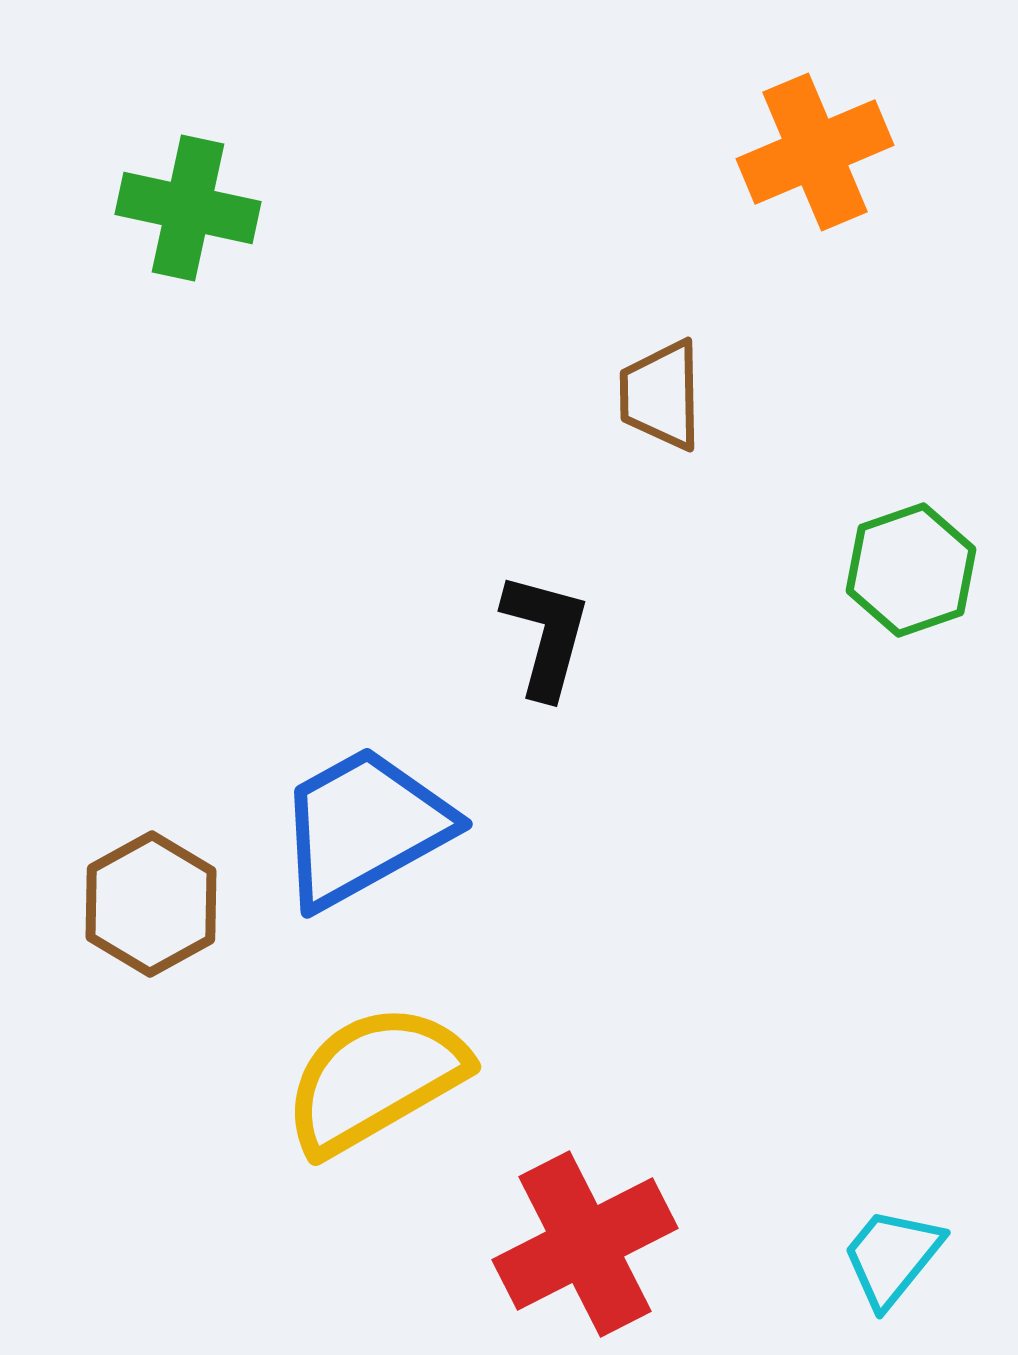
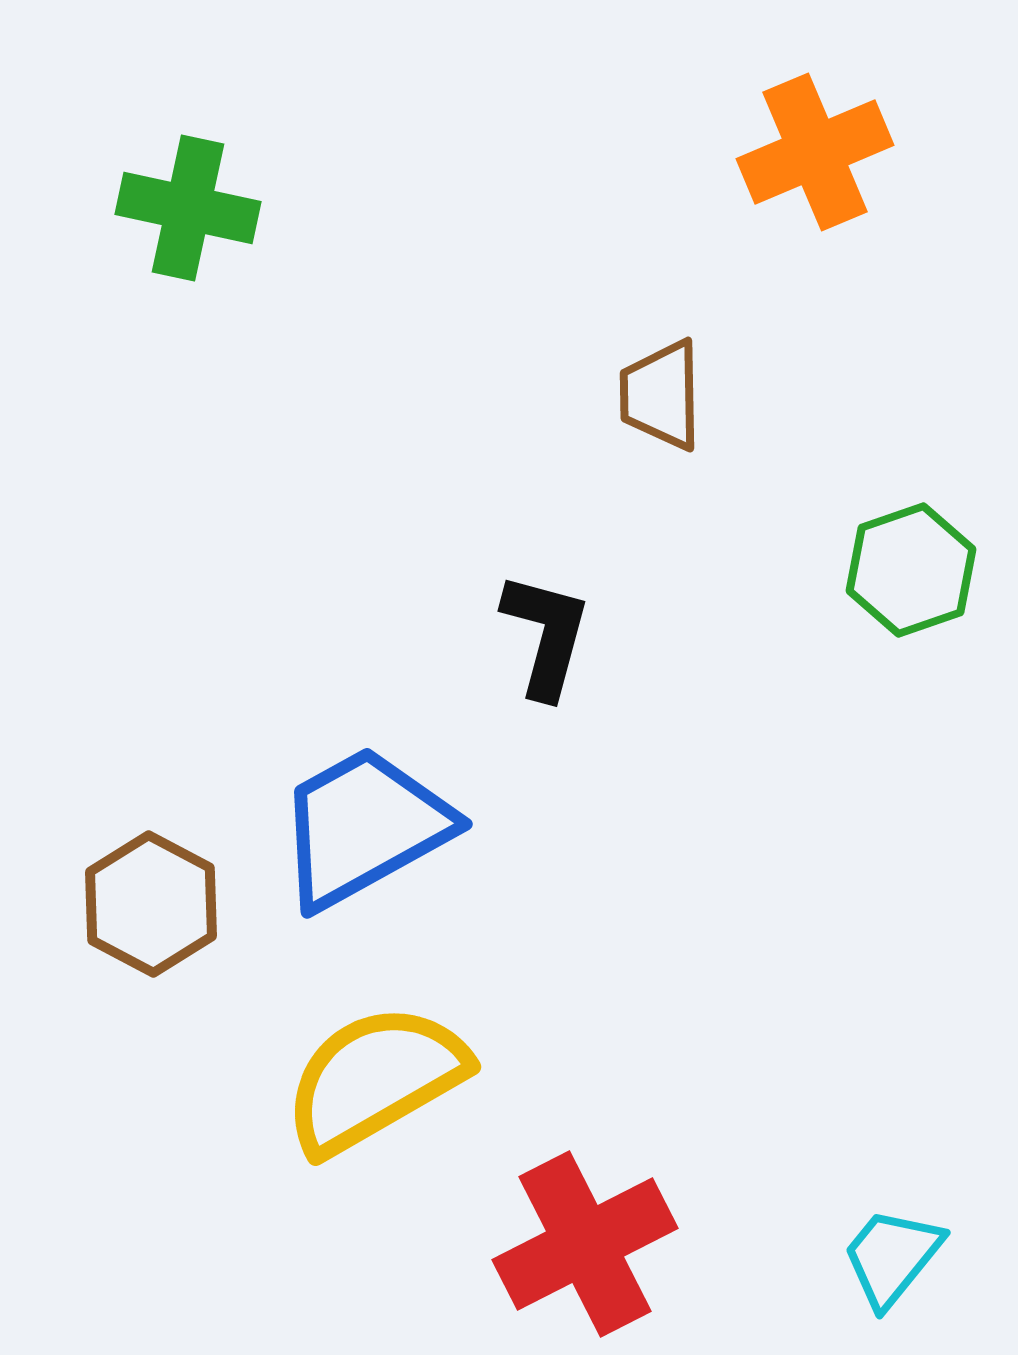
brown hexagon: rotated 3 degrees counterclockwise
